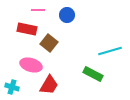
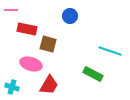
pink line: moved 27 px left
blue circle: moved 3 px right, 1 px down
brown square: moved 1 px left, 1 px down; rotated 24 degrees counterclockwise
cyan line: rotated 35 degrees clockwise
pink ellipse: moved 1 px up
